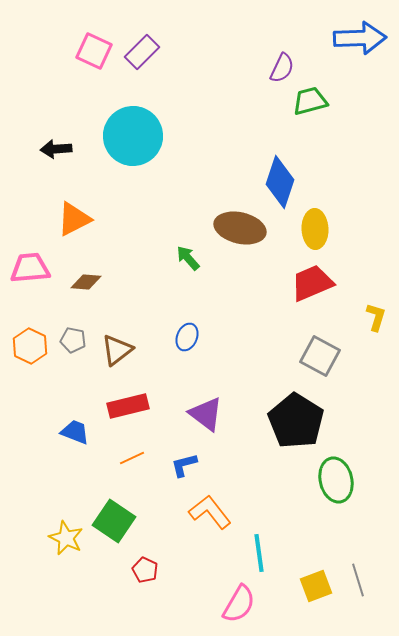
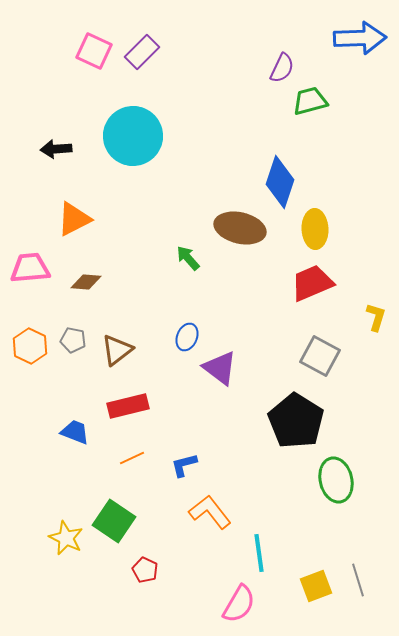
purple triangle: moved 14 px right, 46 px up
